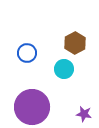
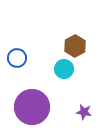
brown hexagon: moved 3 px down
blue circle: moved 10 px left, 5 px down
purple star: moved 2 px up
